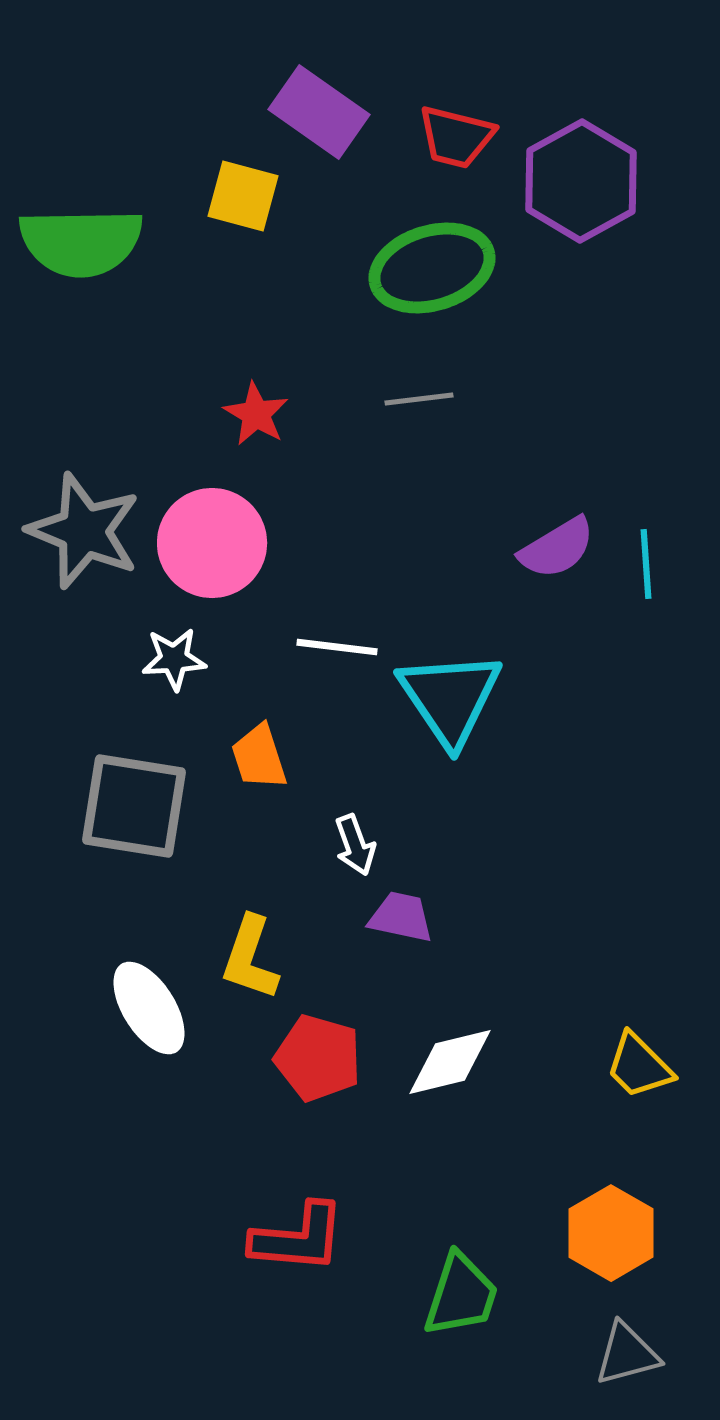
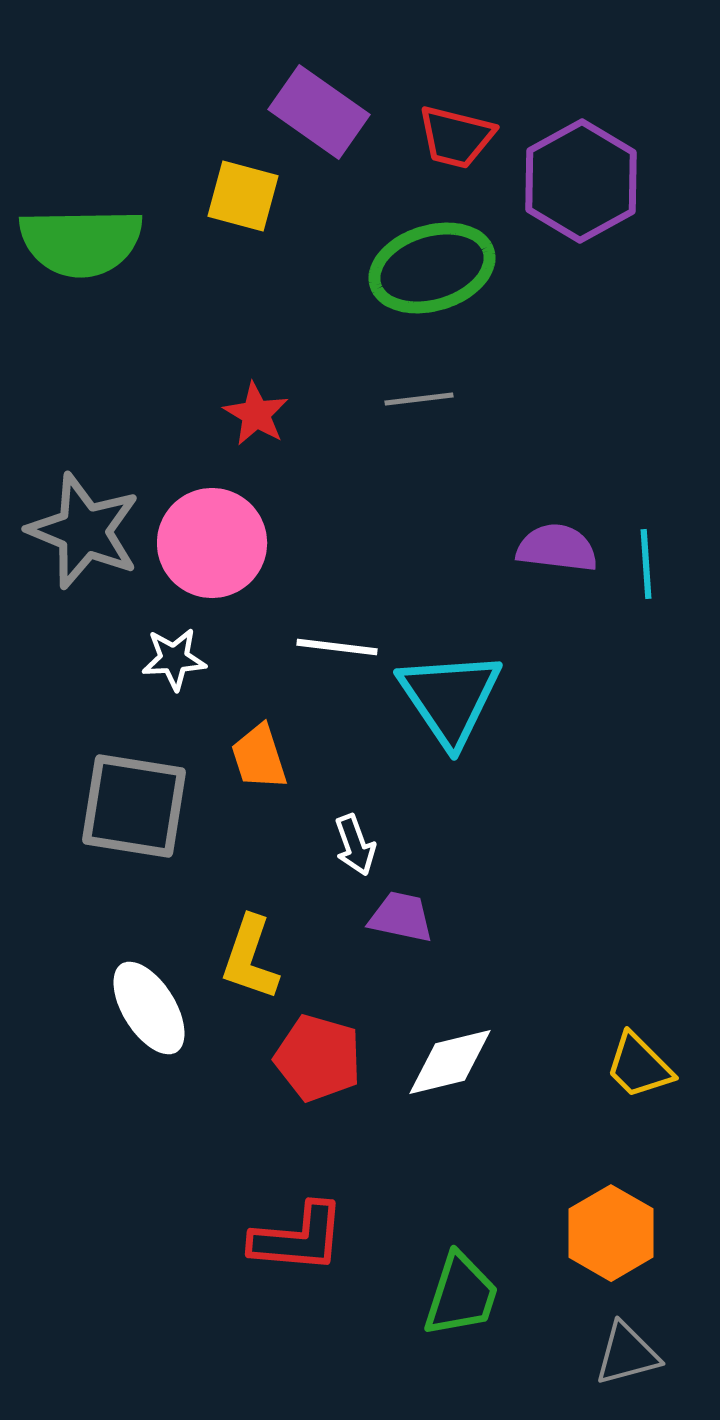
purple semicircle: rotated 142 degrees counterclockwise
